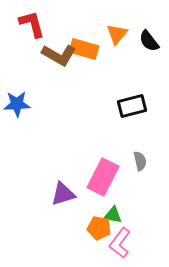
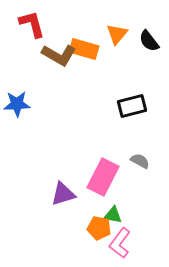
gray semicircle: rotated 48 degrees counterclockwise
